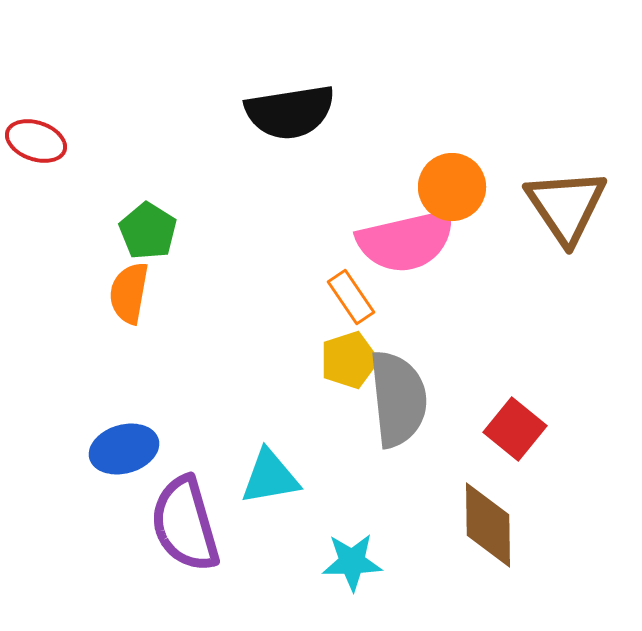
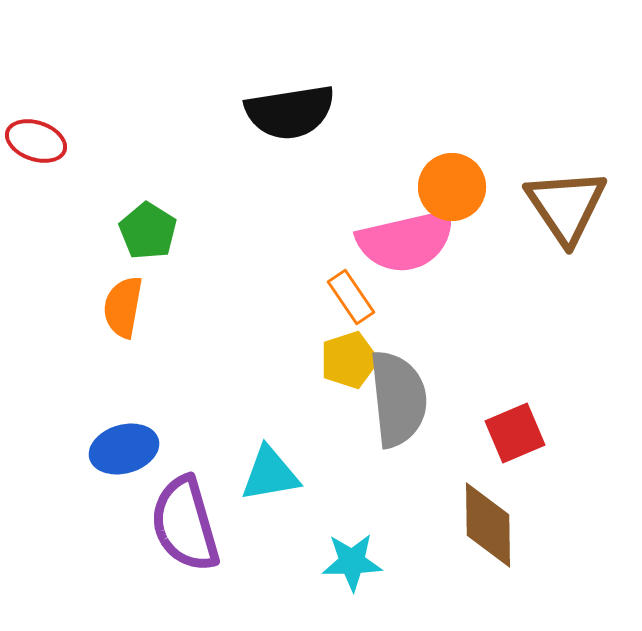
orange semicircle: moved 6 px left, 14 px down
red square: moved 4 px down; rotated 28 degrees clockwise
cyan triangle: moved 3 px up
